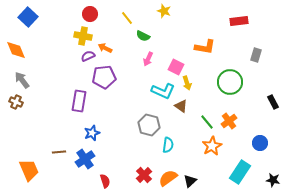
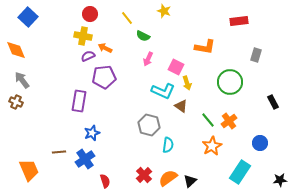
green line: moved 1 px right, 2 px up
black star: moved 7 px right; rotated 16 degrees counterclockwise
